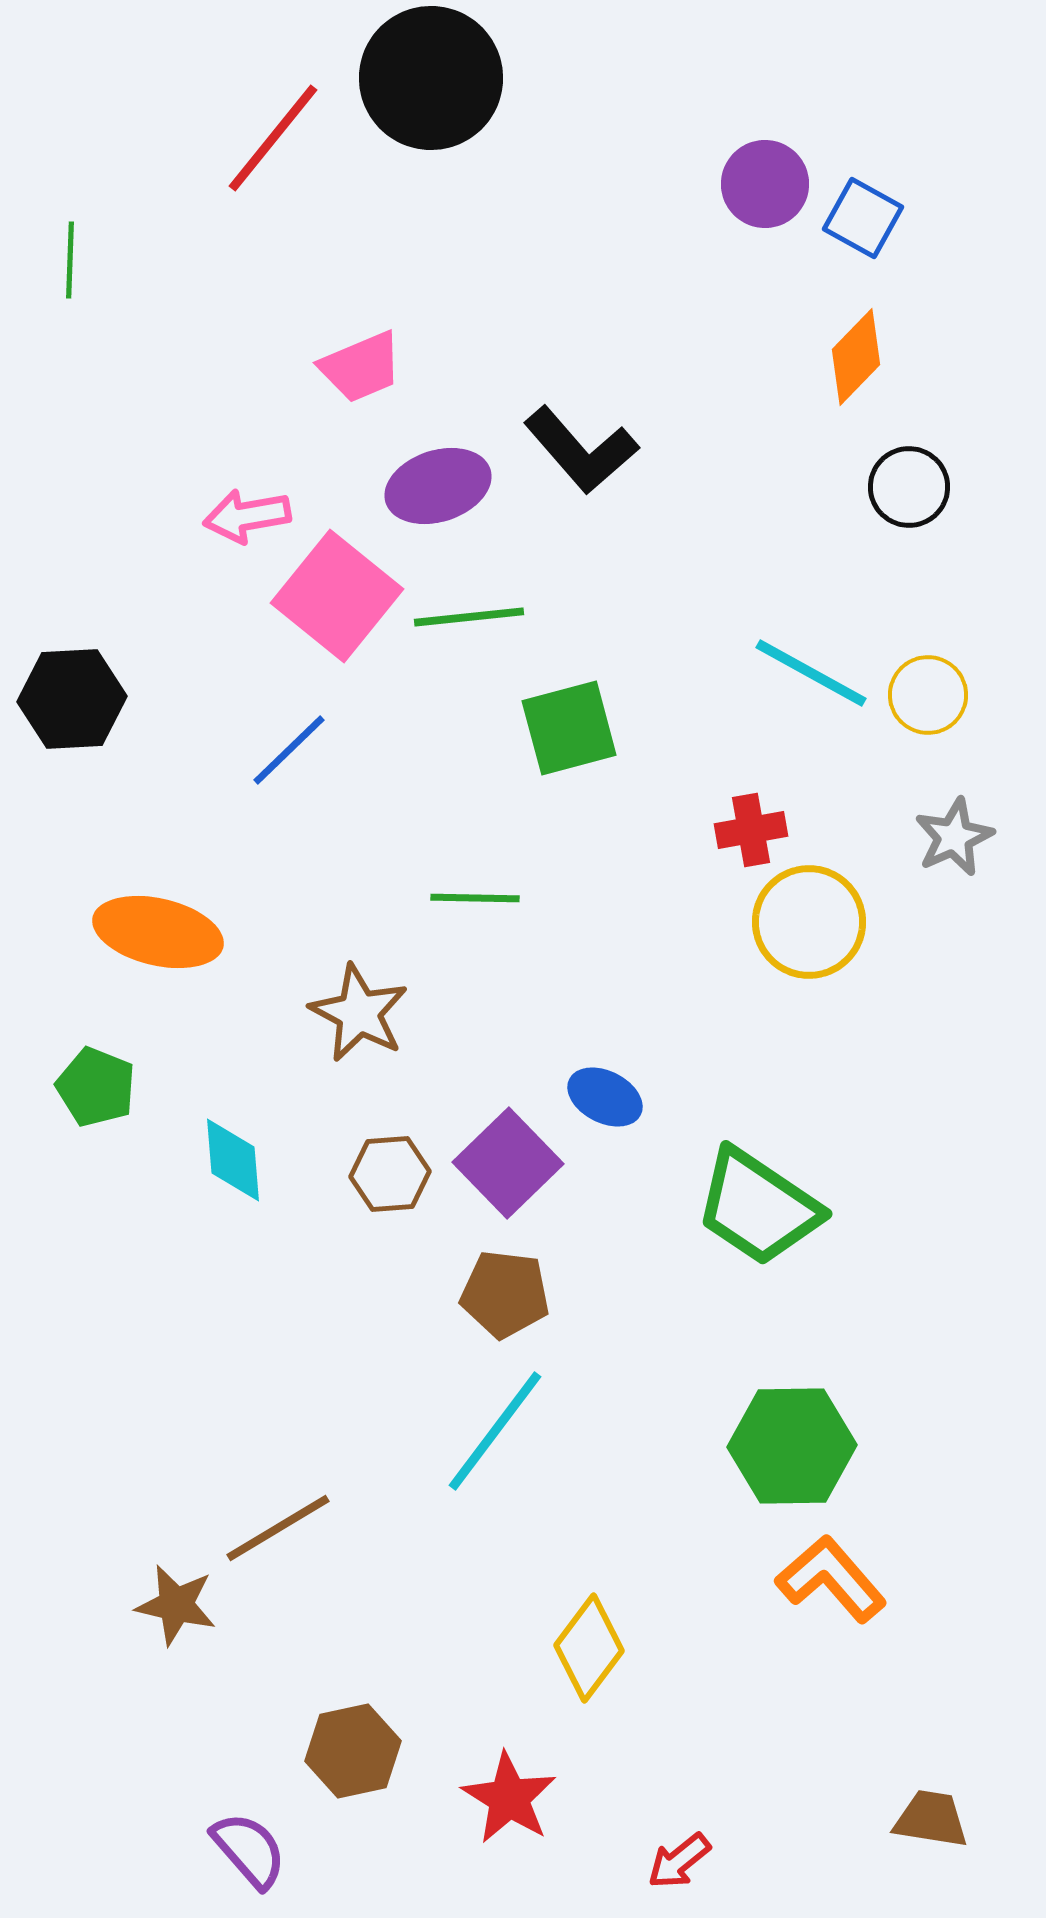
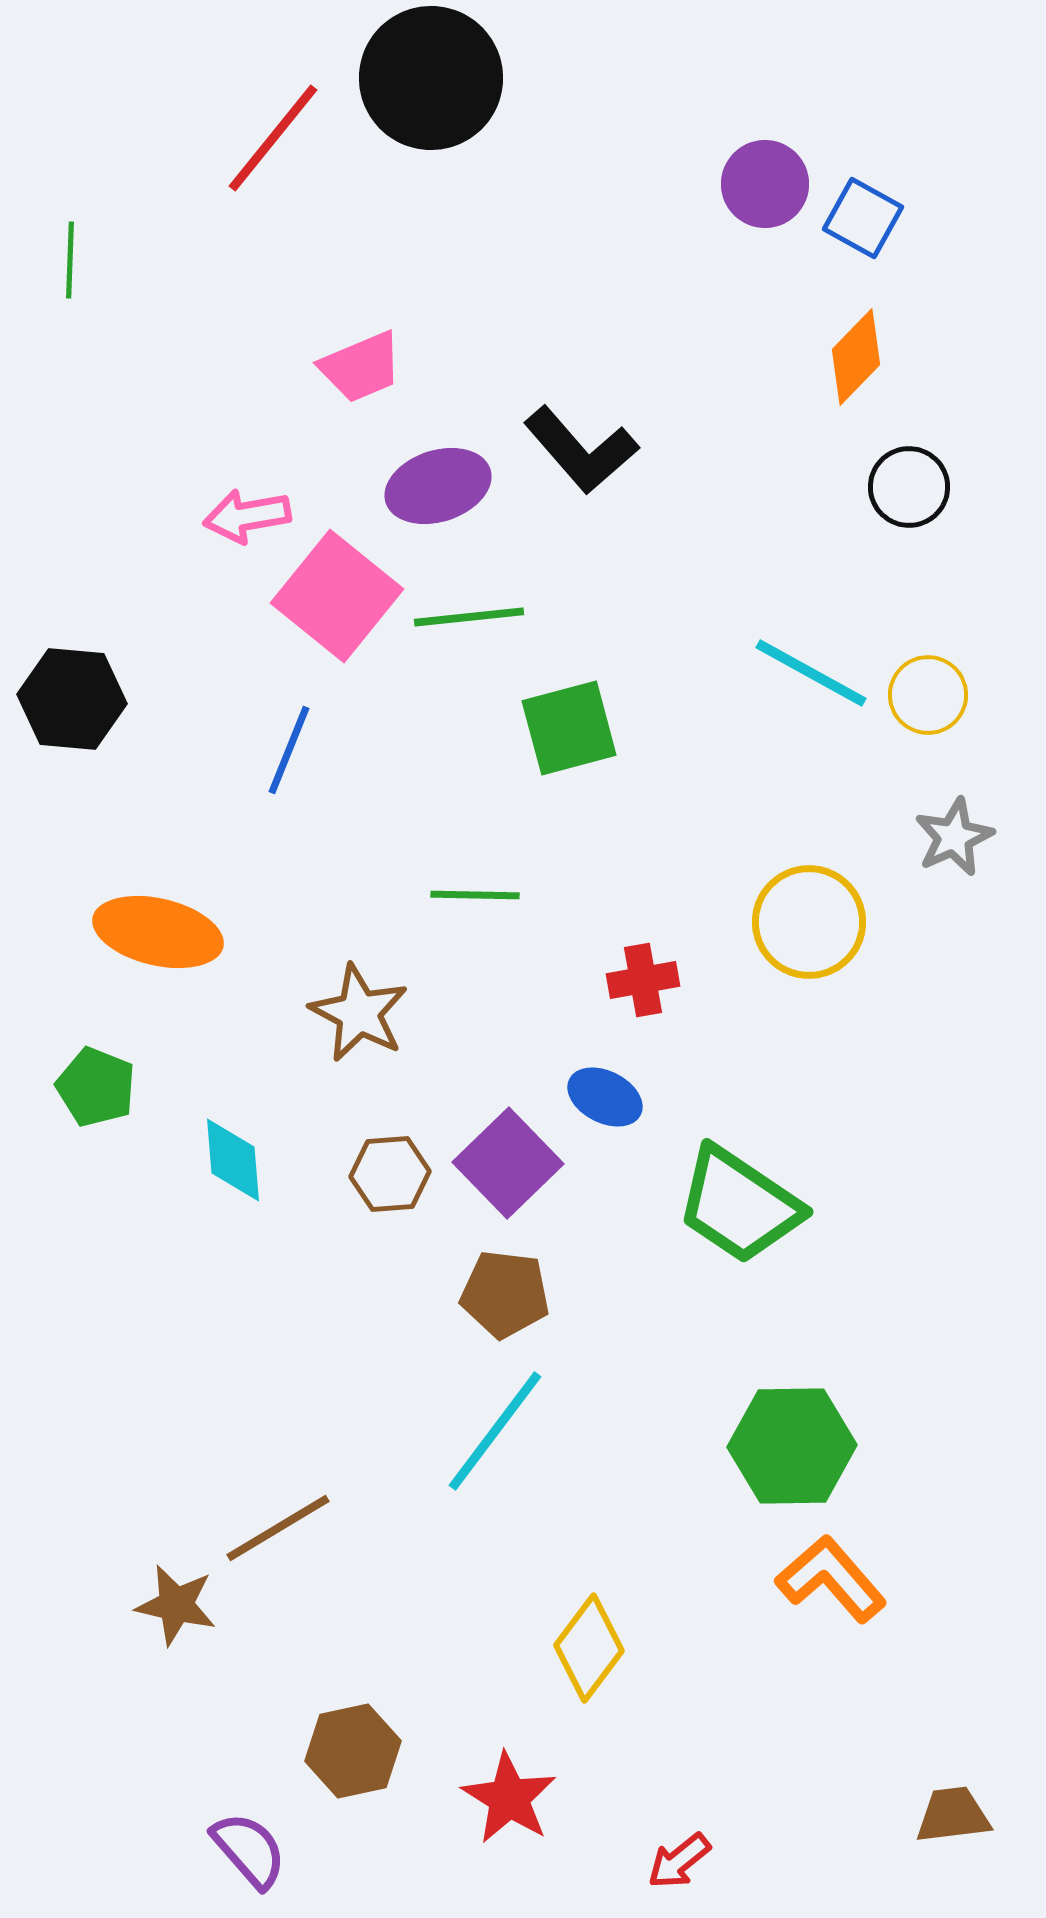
black hexagon at (72, 699): rotated 8 degrees clockwise
blue line at (289, 750): rotated 24 degrees counterclockwise
red cross at (751, 830): moved 108 px left, 150 px down
green line at (475, 898): moved 3 px up
green trapezoid at (758, 1207): moved 19 px left, 2 px up
brown trapezoid at (931, 1819): moved 22 px right, 4 px up; rotated 16 degrees counterclockwise
